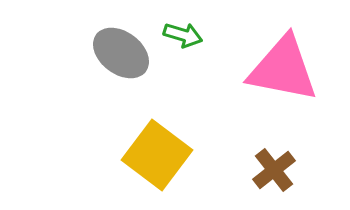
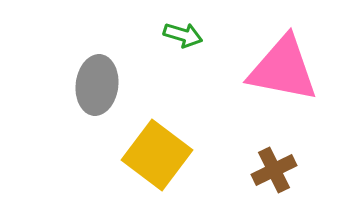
gray ellipse: moved 24 px left, 32 px down; rotated 60 degrees clockwise
brown cross: rotated 12 degrees clockwise
